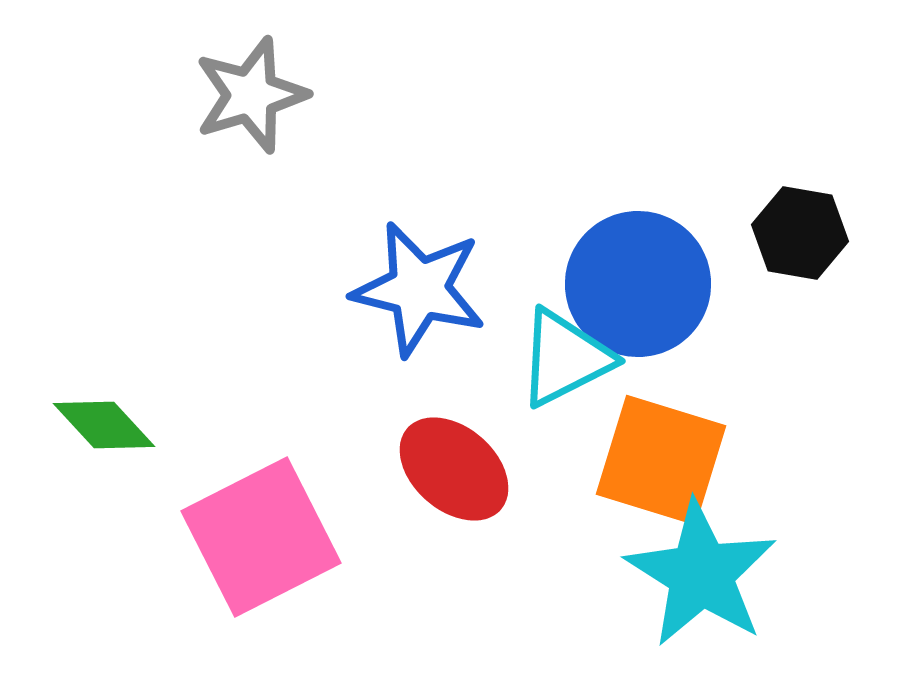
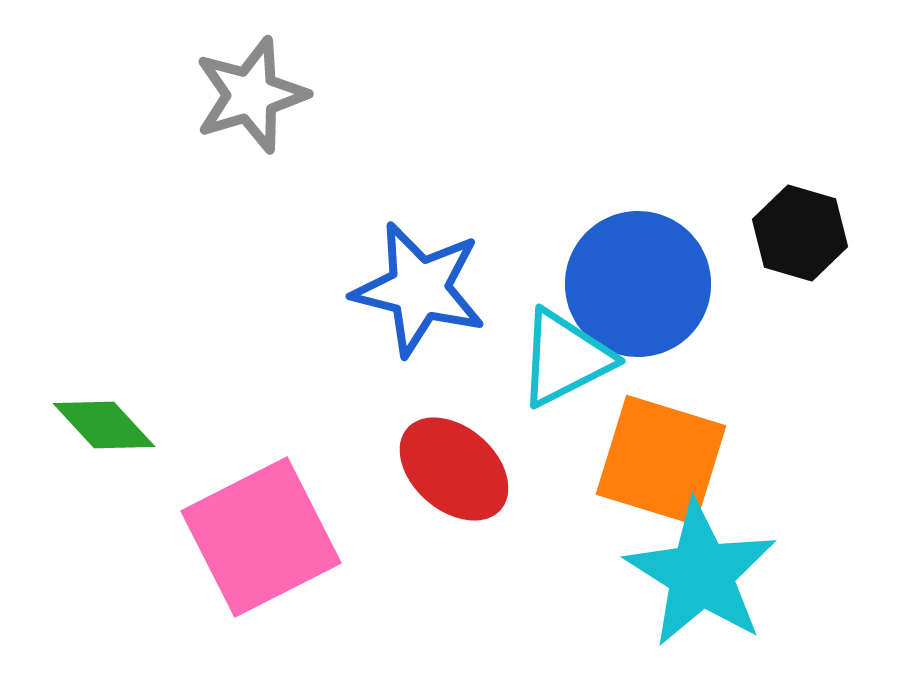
black hexagon: rotated 6 degrees clockwise
